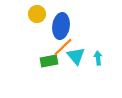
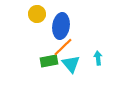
cyan triangle: moved 5 px left, 8 px down
